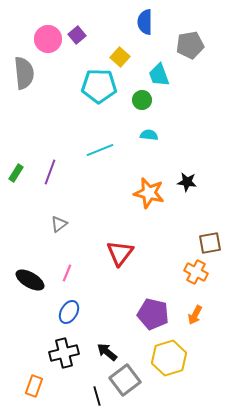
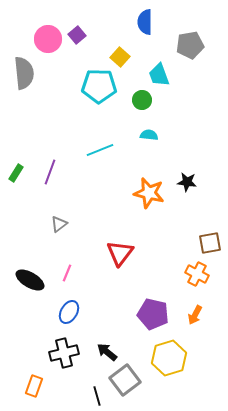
orange cross: moved 1 px right, 2 px down
